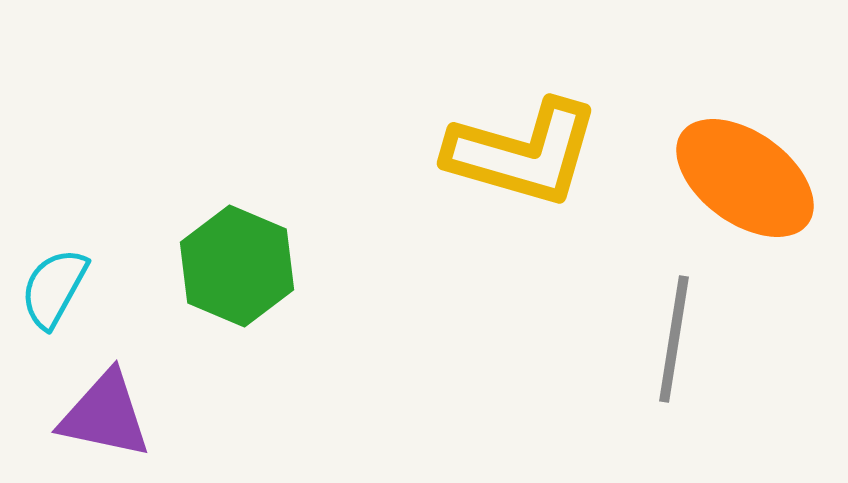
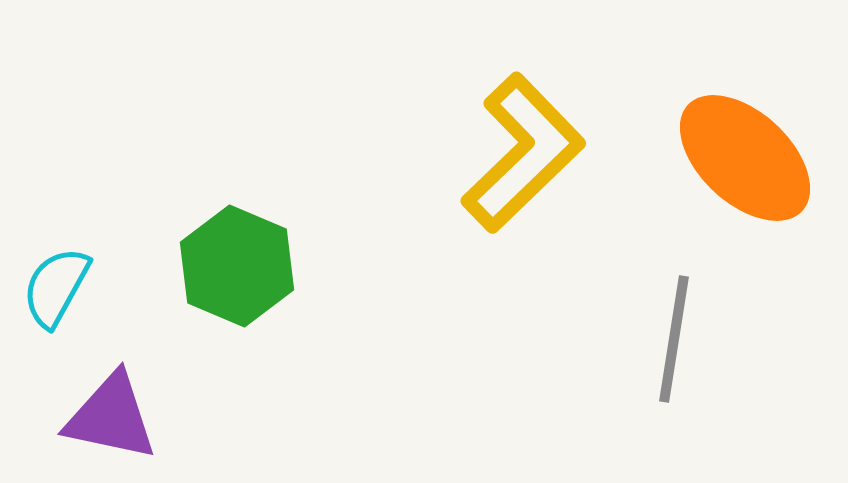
yellow L-shape: rotated 60 degrees counterclockwise
orange ellipse: moved 20 px up; rotated 7 degrees clockwise
cyan semicircle: moved 2 px right, 1 px up
purple triangle: moved 6 px right, 2 px down
